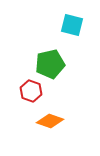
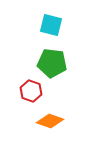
cyan square: moved 21 px left
green pentagon: moved 2 px right, 1 px up; rotated 20 degrees clockwise
